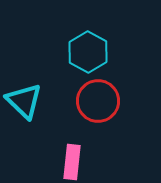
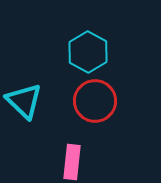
red circle: moved 3 px left
